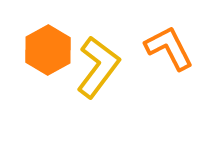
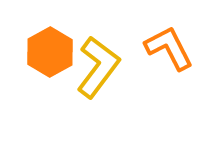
orange hexagon: moved 2 px right, 2 px down
